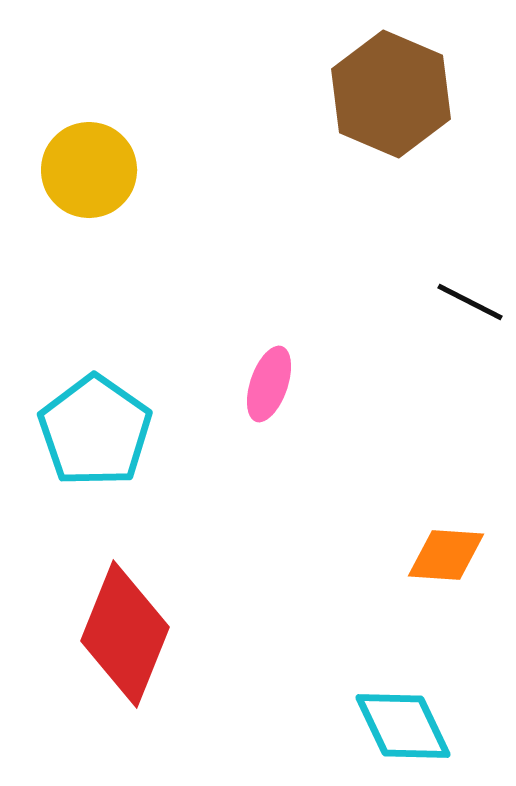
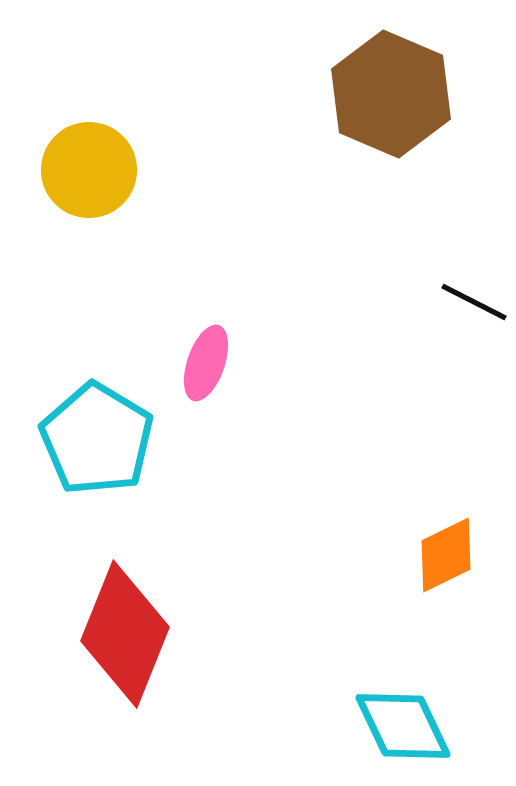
black line: moved 4 px right
pink ellipse: moved 63 px left, 21 px up
cyan pentagon: moved 2 px right, 8 px down; rotated 4 degrees counterclockwise
orange diamond: rotated 30 degrees counterclockwise
